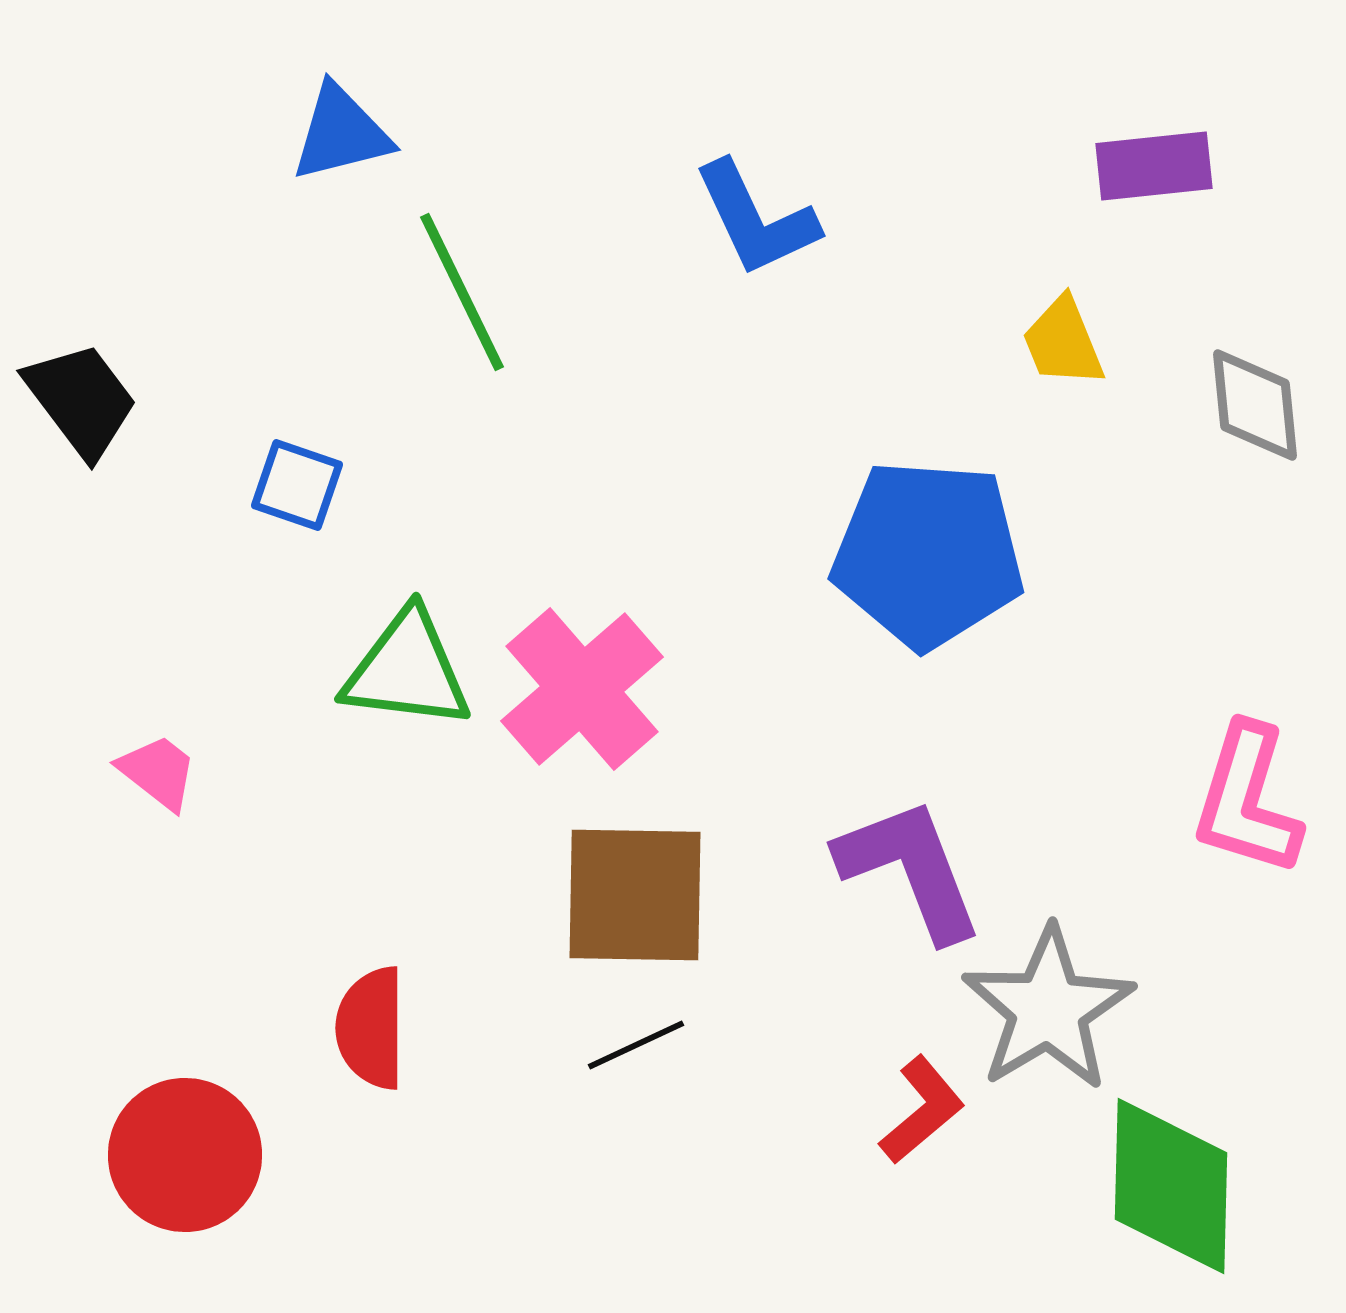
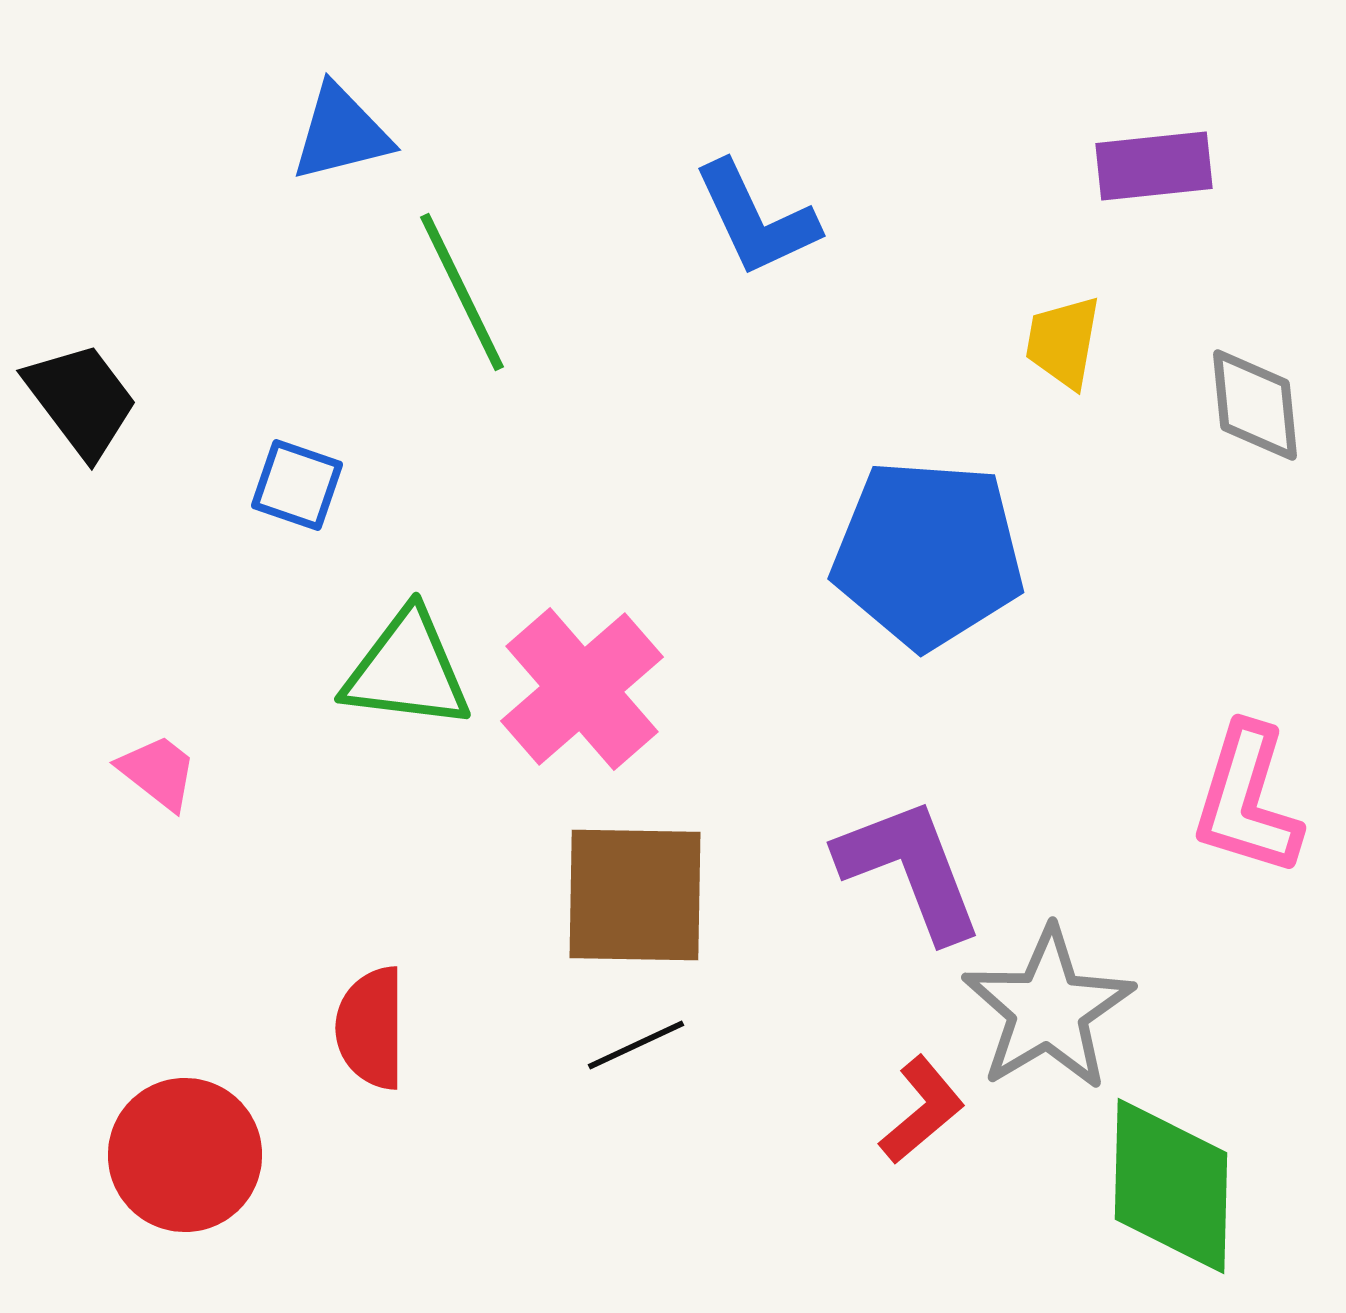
yellow trapezoid: rotated 32 degrees clockwise
